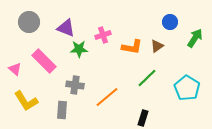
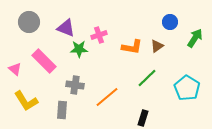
pink cross: moved 4 px left
